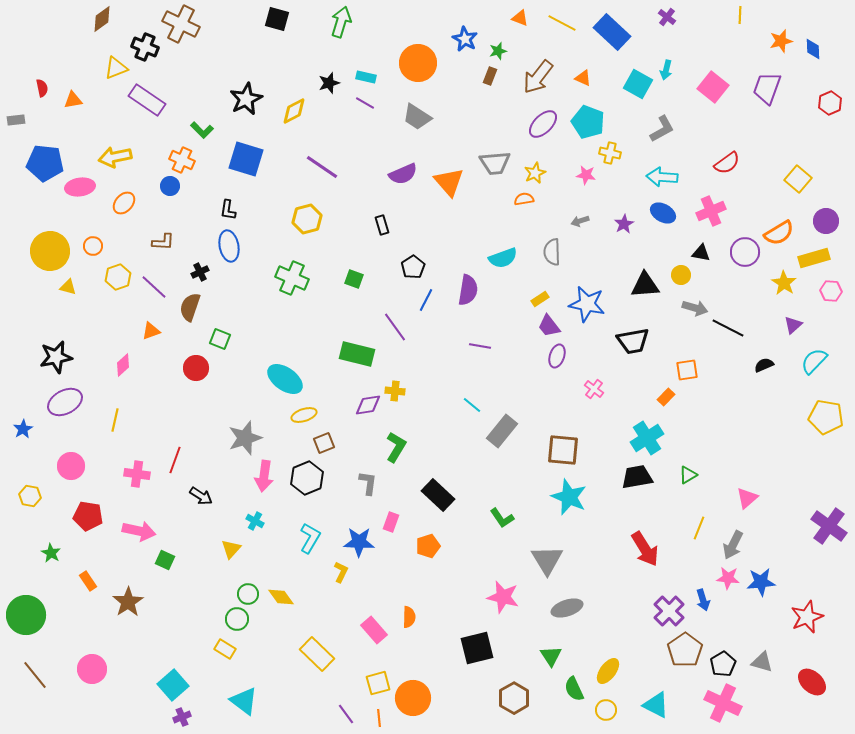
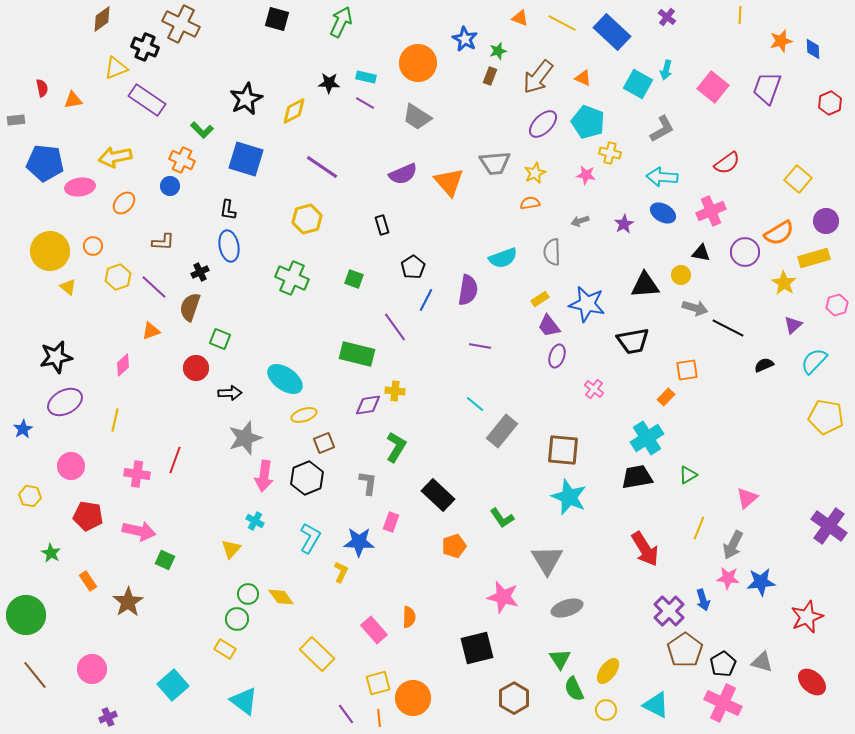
green arrow at (341, 22): rotated 8 degrees clockwise
black star at (329, 83): rotated 20 degrees clockwise
orange semicircle at (524, 199): moved 6 px right, 4 px down
yellow triangle at (68, 287): rotated 24 degrees clockwise
pink hexagon at (831, 291): moved 6 px right, 14 px down; rotated 20 degrees counterclockwise
cyan line at (472, 405): moved 3 px right, 1 px up
black arrow at (201, 496): moved 29 px right, 103 px up; rotated 35 degrees counterclockwise
orange pentagon at (428, 546): moved 26 px right
green triangle at (551, 656): moved 9 px right, 3 px down
purple cross at (182, 717): moved 74 px left
